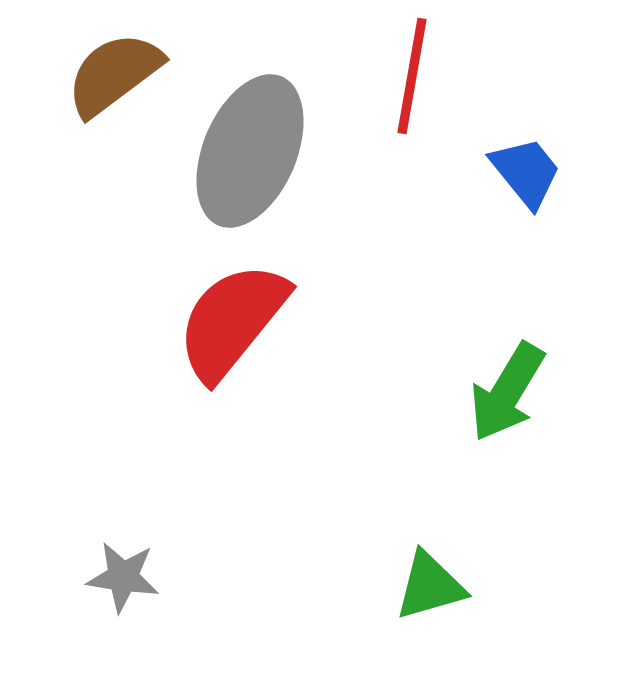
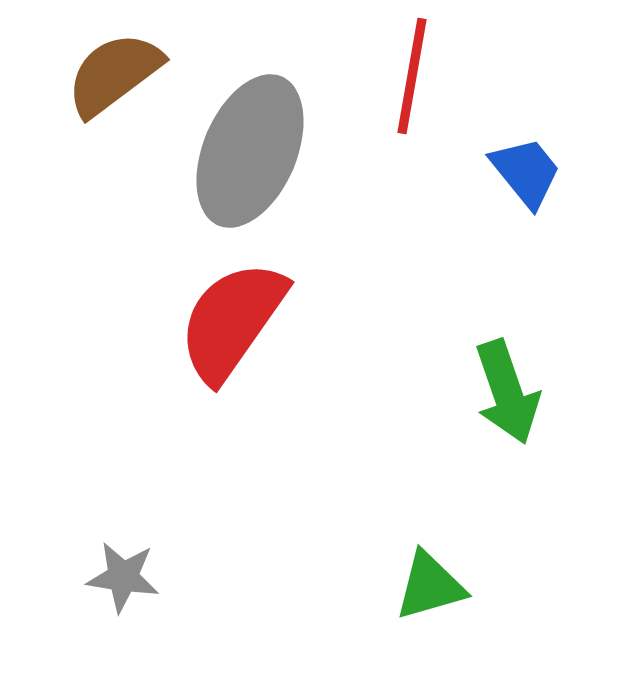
red semicircle: rotated 4 degrees counterclockwise
green arrow: rotated 50 degrees counterclockwise
